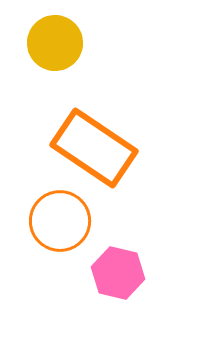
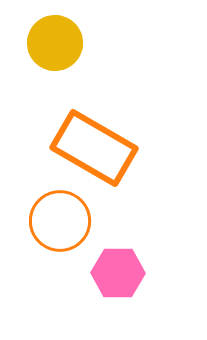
orange rectangle: rotated 4 degrees counterclockwise
pink hexagon: rotated 12 degrees counterclockwise
